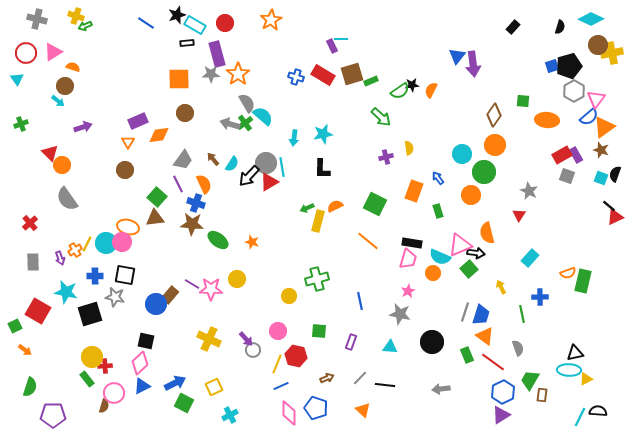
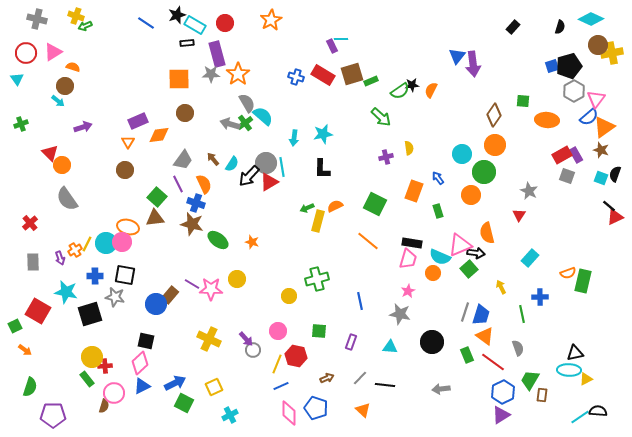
brown star at (192, 224): rotated 10 degrees clockwise
cyan line at (580, 417): rotated 30 degrees clockwise
